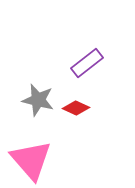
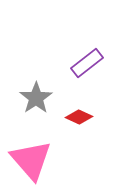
gray star: moved 2 px left, 2 px up; rotated 24 degrees clockwise
red diamond: moved 3 px right, 9 px down
